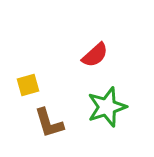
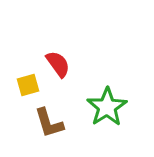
red semicircle: moved 37 px left, 9 px down; rotated 84 degrees counterclockwise
green star: rotated 15 degrees counterclockwise
